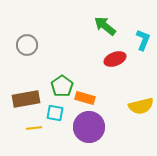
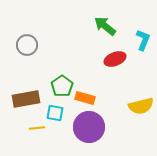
yellow line: moved 3 px right
